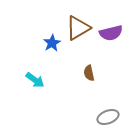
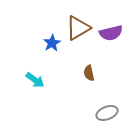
gray ellipse: moved 1 px left, 4 px up
